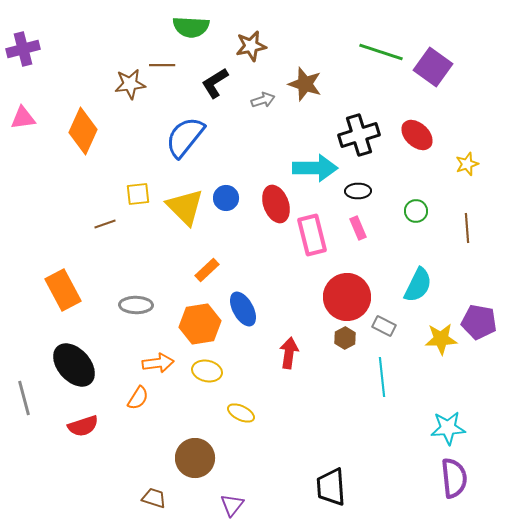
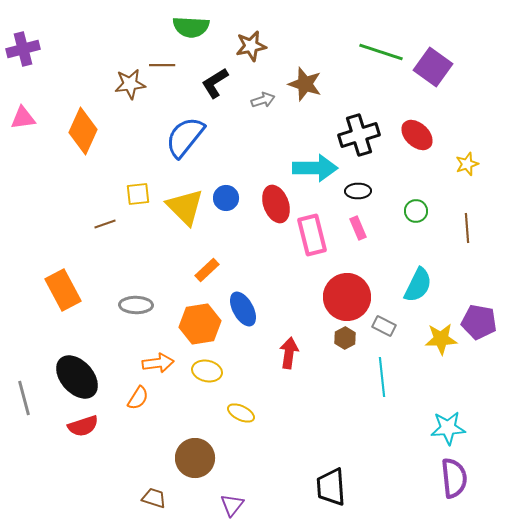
black ellipse at (74, 365): moved 3 px right, 12 px down
